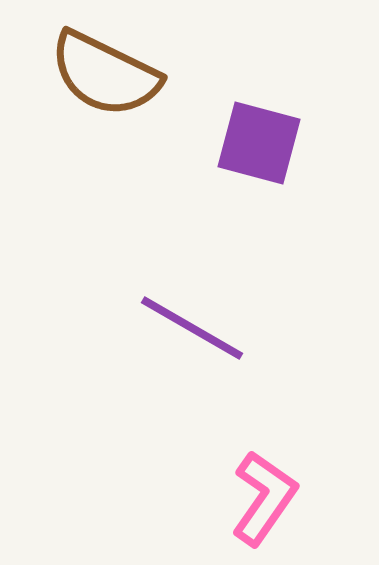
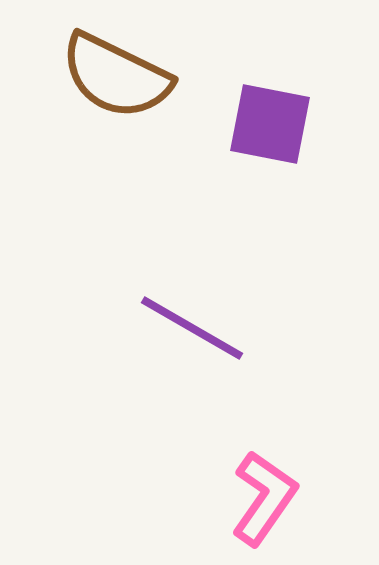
brown semicircle: moved 11 px right, 2 px down
purple square: moved 11 px right, 19 px up; rotated 4 degrees counterclockwise
